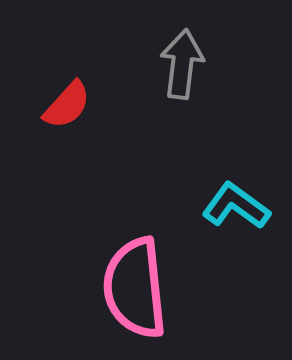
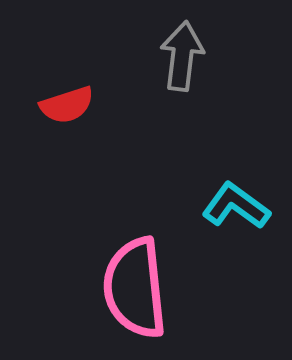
gray arrow: moved 8 px up
red semicircle: rotated 30 degrees clockwise
